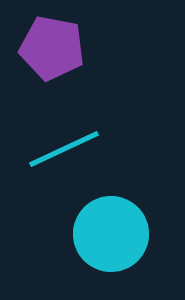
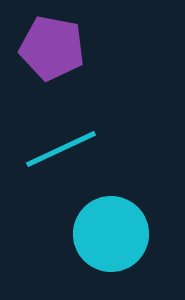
cyan line: moved 3 px left
